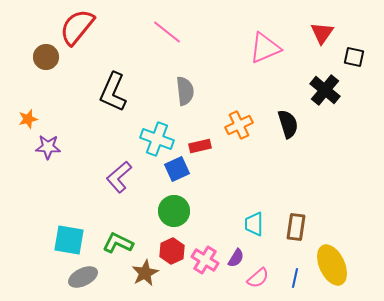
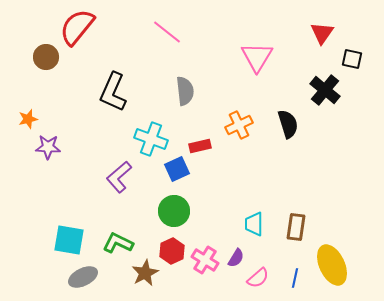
pink triangle: moved 8 px left, 9 px down; rotated 36 degrees counterclockwise
black square: moved 2 px left, 2 px down
cyan cross: moved 6 px left
